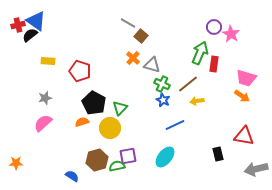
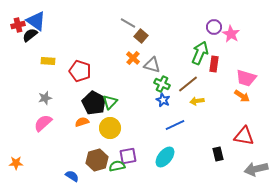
green triangle: moved 10 px left, 6 px up
